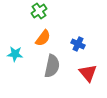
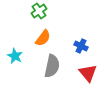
blue cross: moved 3 px right, 2 px down
cyan star: moved 2 px down; rotated 21 degrees clockwise
